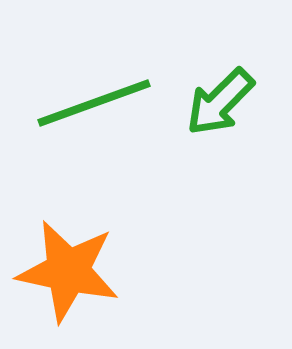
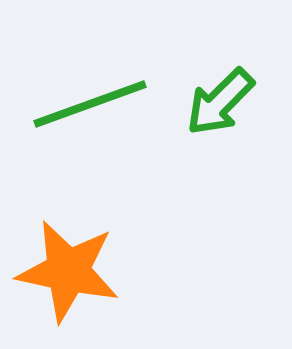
green line: moved 4 px left, 1 px down
